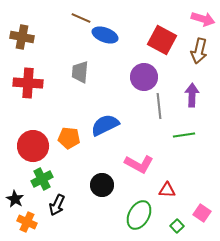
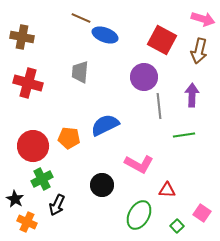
red cross: rotated 12 degrees clockwise
